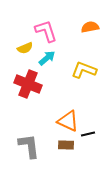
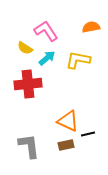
orange semicircle: moved 1 px right
pink L-shape: rotated 15 degrees counterclockwise
yellow semicircle: rotated 56 degrees clockwise
yellow L-shape: moved 6 px left, 10 px up; rotated 10 degrees counterclockwise
red cross: rotated 28 degrees counterclockwise
brown rectangle: rotated 14 degrees counterclockwise
